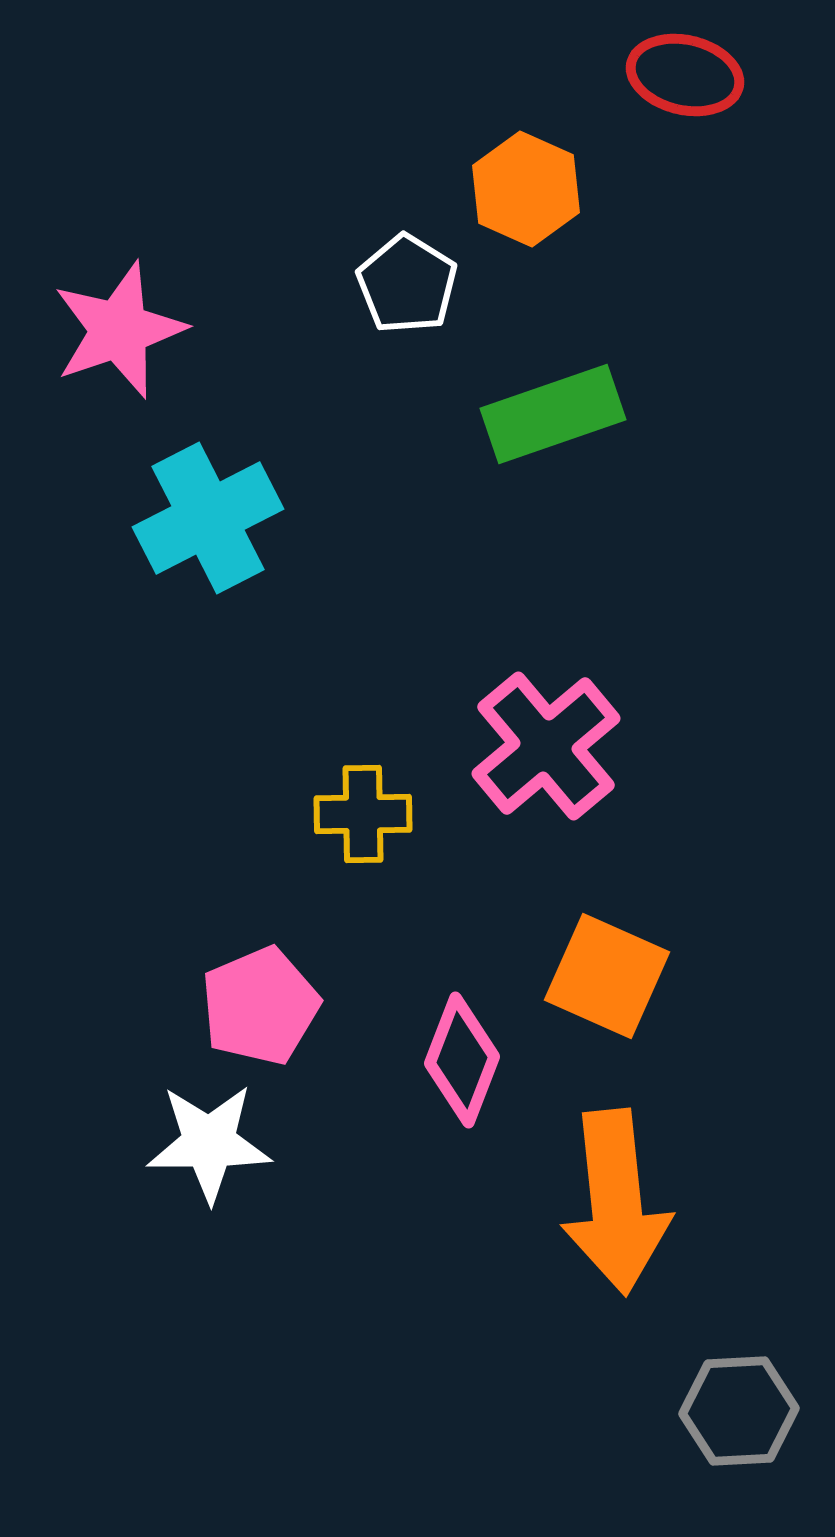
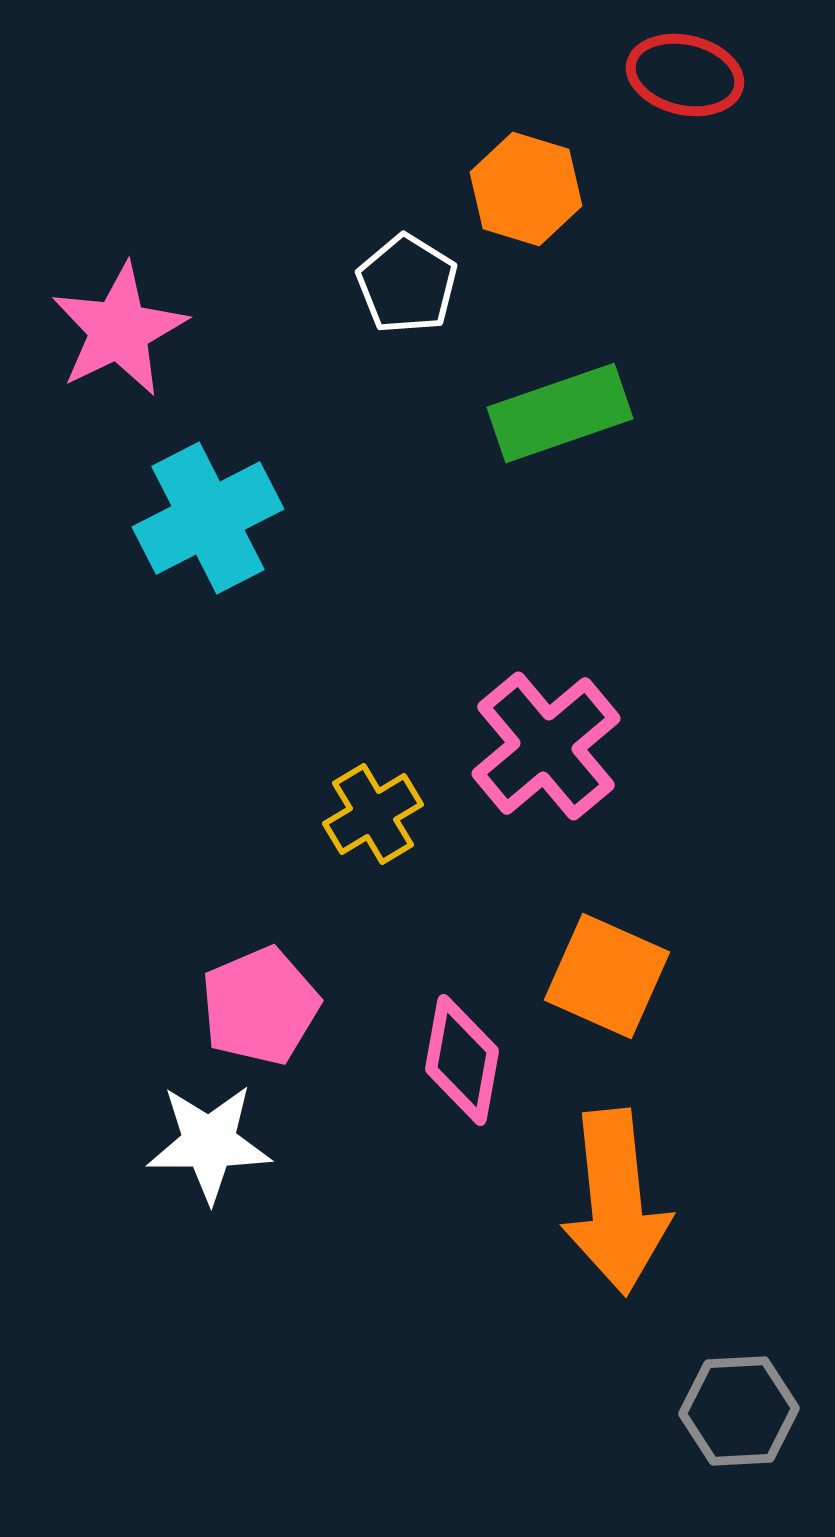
orange hexagon: rotated 7 degrees counterclockwise
pink star: rotated 7 degrees counterclockwise
green rectangle: moved 7 px right, 1 px up
yellow cross: moved 10 px right; rotated 30 degrees counterclockwise
pink diamond: rotated 11 degrees counterclockwise
